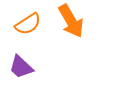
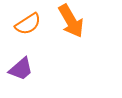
purple trapezoid: moved 2 px down; rotated 84 degrees counterclockwise
